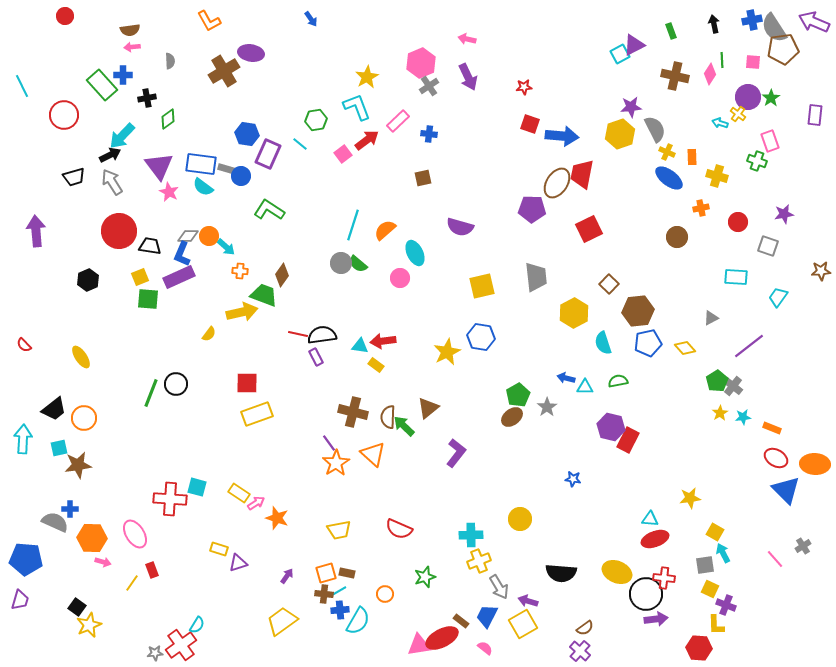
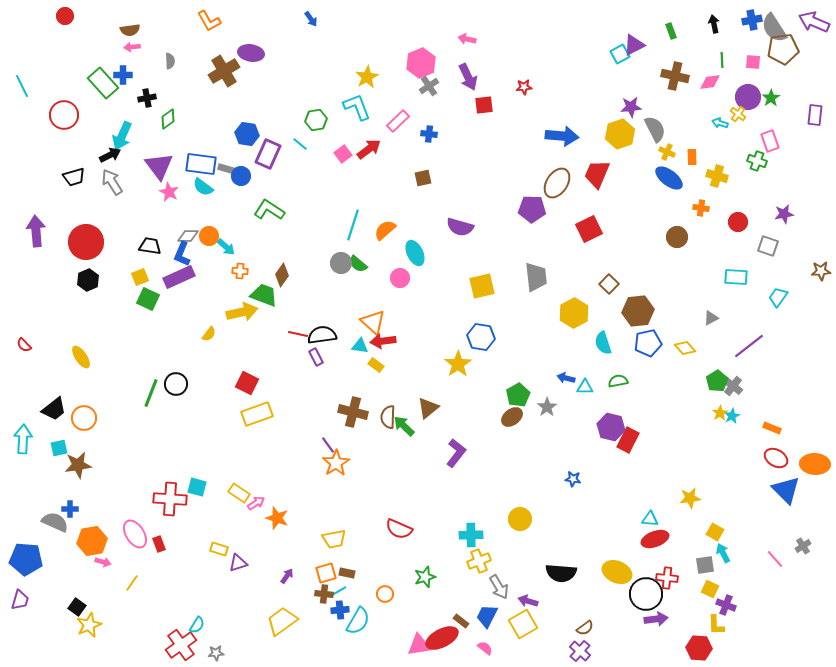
pink diamond at (710, 74): moved 8 px down; rotated 50 degrees clockwise
green rectangle at (102, 85): moved 1 px right, 2 px up
red square at (530, 124): moved 46 px left, 19 px up; rotated 24 degrees counterclockwise
cyan arrow at (122, 136): rotated 20 degrees counterclockwise
red arrow at (367, 140): moved 2 px right, 9 px down
red trapezoid at (582, 174): moved 15 px right; rotated 12 degrees clockwise
orange cross at (701, 208): rotated 21 degrees clockwise
red circle at (119, 231): moved 33 px left, 11 px down
green square at (148, 299): rotated 20 degrees clockwise
yellow star at (447, 352): moved 11 px right, 12 px down; rotated 8 degrees counterclockwise
red square at (247, 383): rotated 25 degrees clockwise
cyan star at (743, 417): moved 11 px left, 1 px up; rotated 21 degrees counterclockwise
purple line at (329, 443): moved 1 px left, 2 px down
orange triangle at (373, 454): moved 132 px up
yellow trapezoid at (339, 530): moved 5 px left, 9 px down
orange hexagon at (92, 538): moved 3 px down; rotated 12 degrees counterclockwise
red rectangle at (152, 570): moved 7 px right, 26 px up
red cross at (664, 578): moved 3 px right
gray star at (155, 653): moved 61 px right
